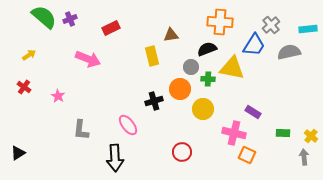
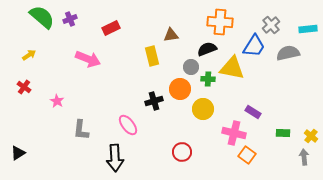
green semicircle: moved 2 px left
blue trapezoid: moved 1 px down
gray semicircle: moved 1 px left, 1 px down
pink star: moved 1 px left, 5 px down
orange square: rotated 12 degrees clockwise
